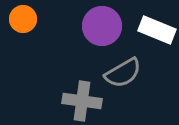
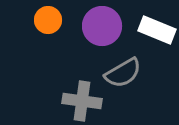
orange circle: moved 25 px right, 1 px down
